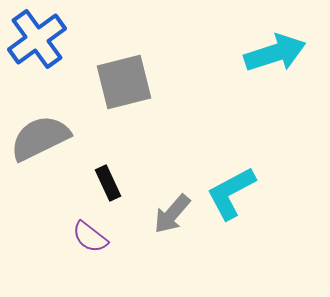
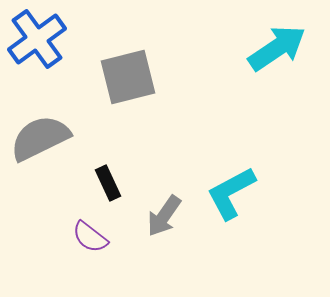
cyan arrow: moved 2 px right, 5 px up; rotated 16 degrees counterclockwise
gray square: moved 4 px right, 5 px up
gray arrow: moved 8 px left, 2 px down; rotated 6 degrees counterclockwise
